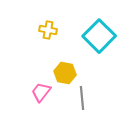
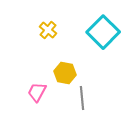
yellow cross: rotated 30 degrees clockwise
cyan square: moved 4 px right, 4 px up
pink trapezoid: moved 4 px left; rotated 10 degrees counterclockwise
